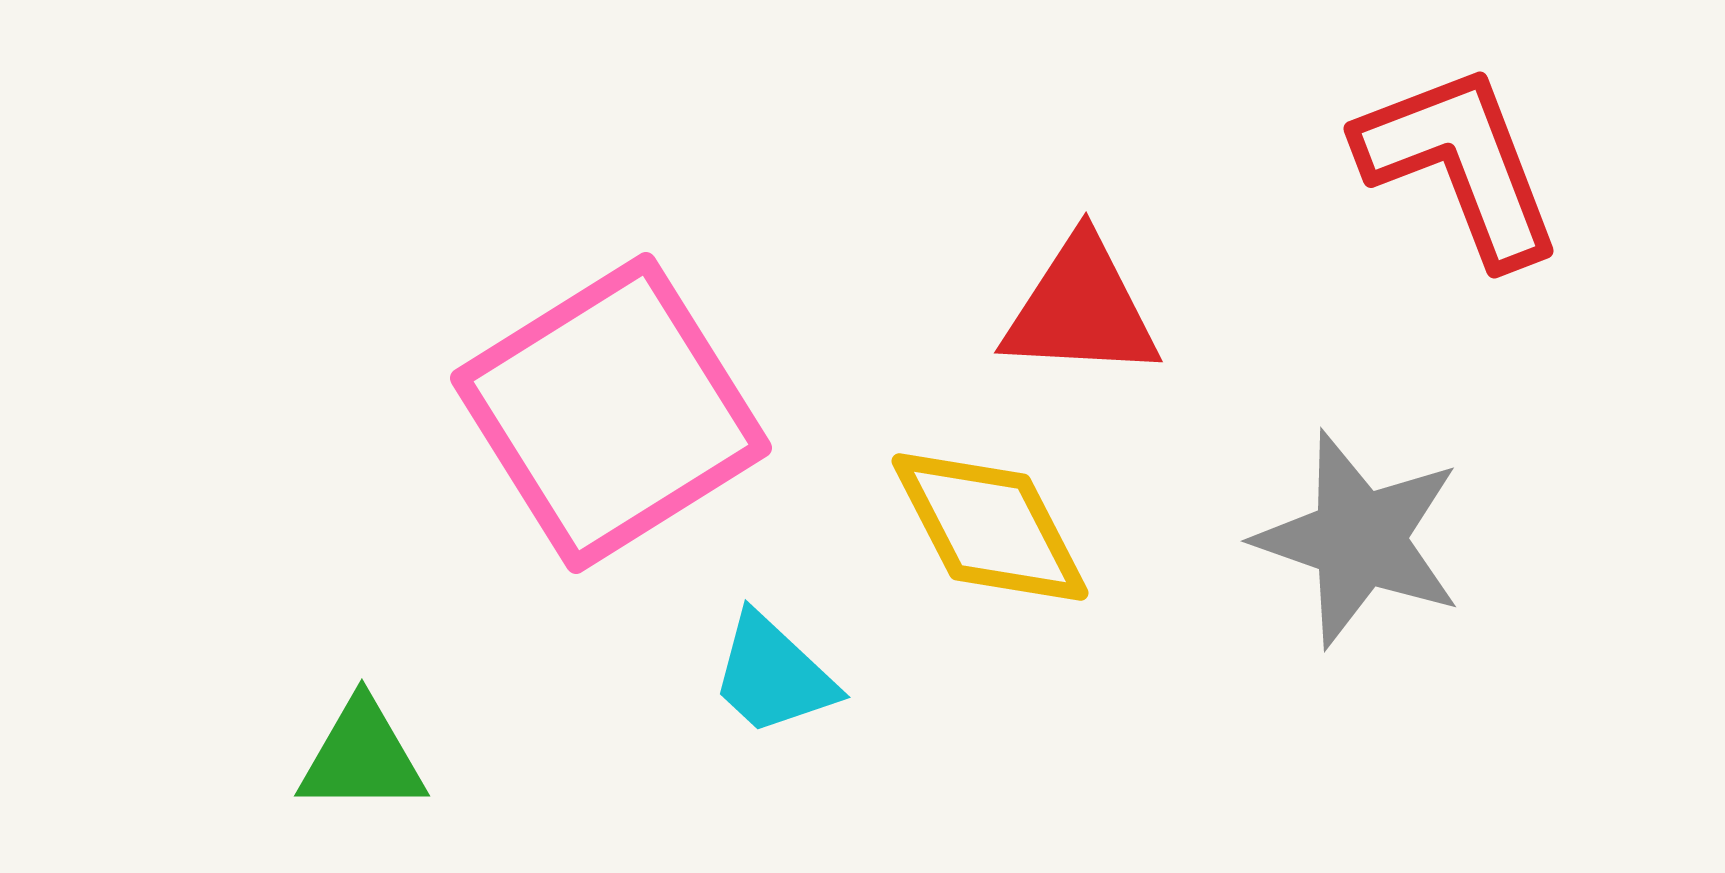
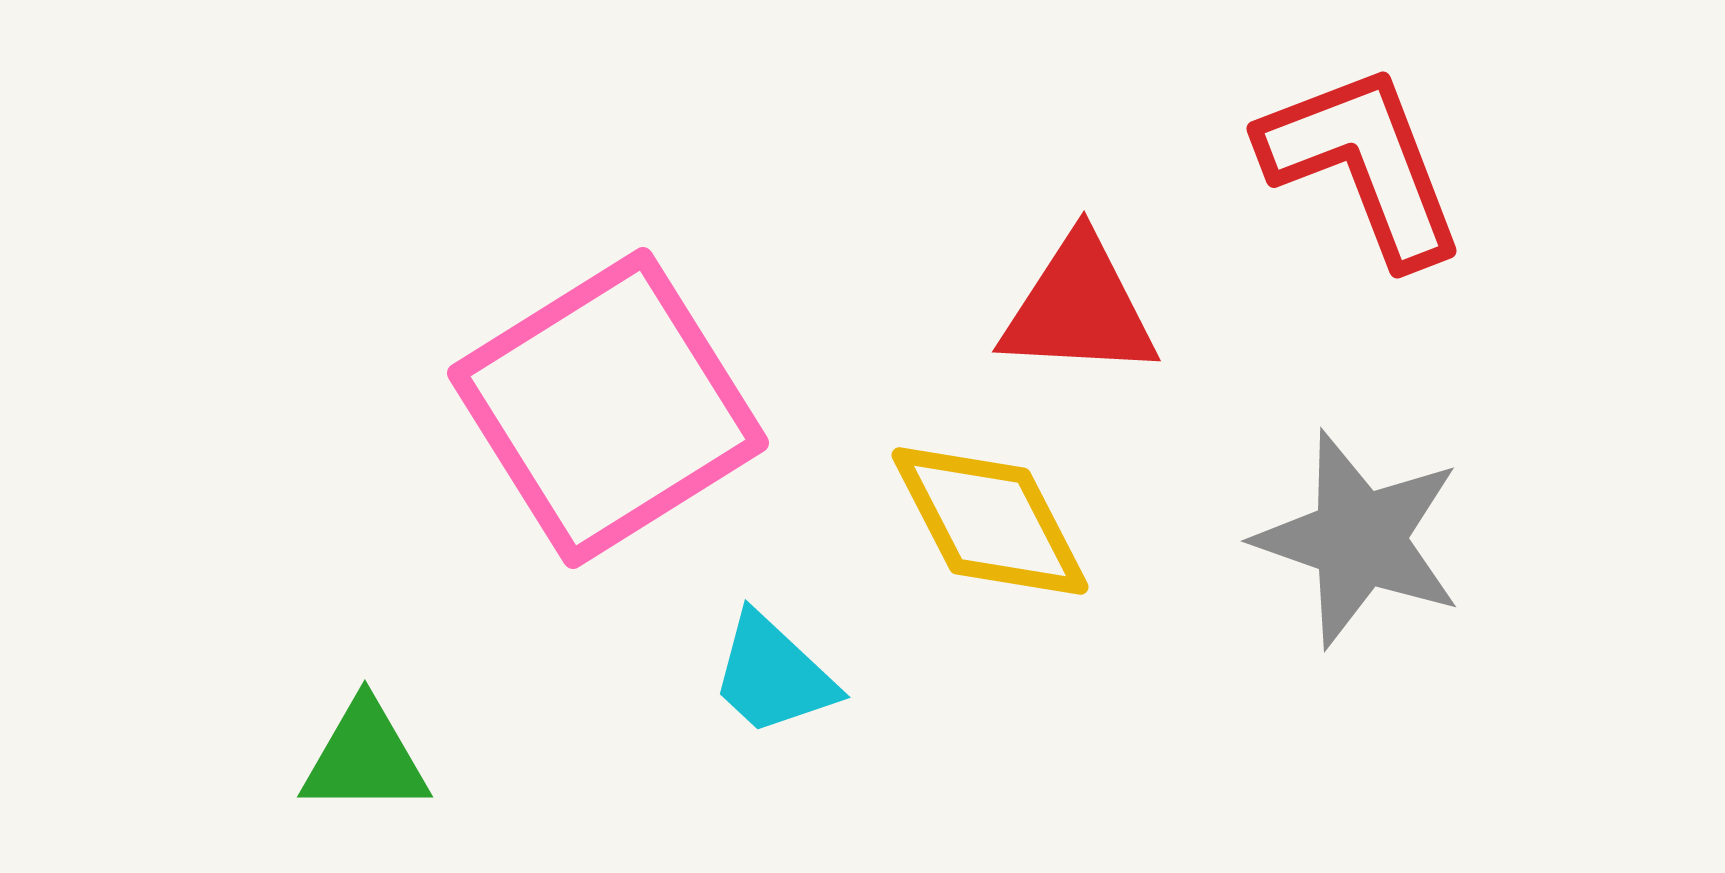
red L-shape: moved 97 px left
red triangle: moved 2 px left, 1 px up
pink square: moved 3 px left, 5 px up
yellow diamond: moved 6 px up
green triangle: moved 3 px right, 1 px down
